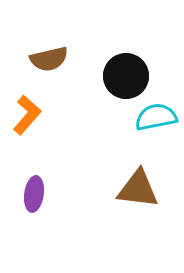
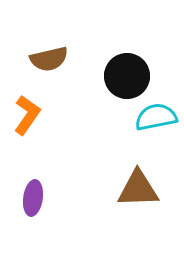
black circle: moved 1 px right
orange L-shape: rotated 6 degrees counterclockwise
brown triangle: rotated 9 degrees counterclockwise
purple ellipse: moved 1 px left, 4 px down
